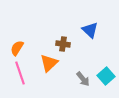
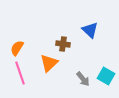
cyan square: rotated 18 degrees counterclockwise
